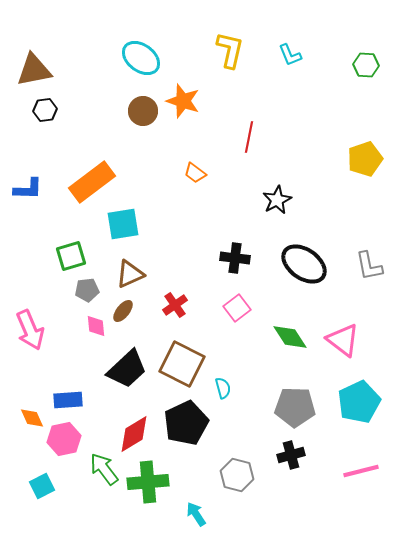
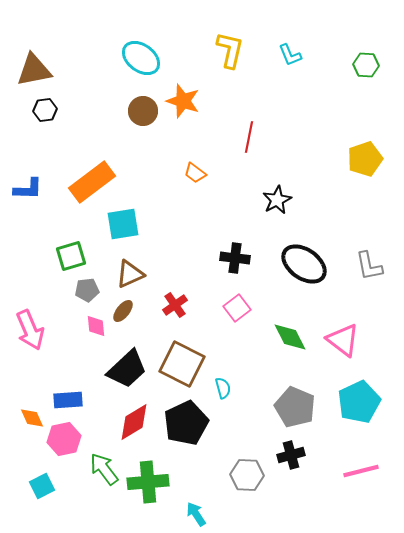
green diamond at (290, 337): rotated 6 degrees clockwise
gray pentagon at (295, 407): rotated 21 degrees clockwise
red diamond at (134, 434): moved 12 px up
gray hexagon at (237, 475): moved 10 px right; rotated 12 degrees counterclockwise
